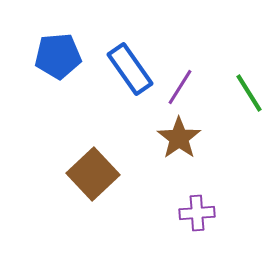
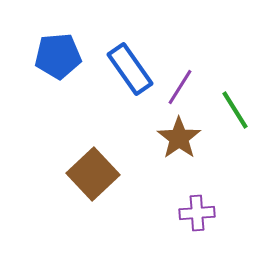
green line: moved 14 px left, 17 px down
